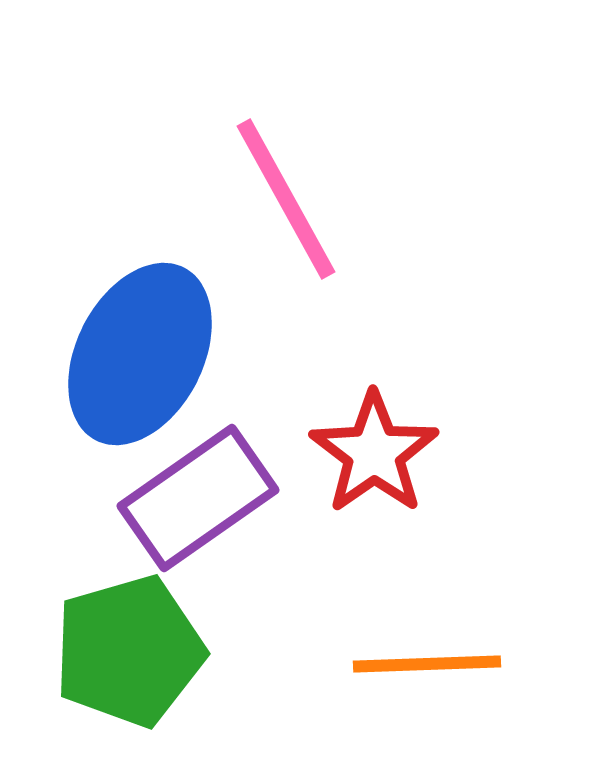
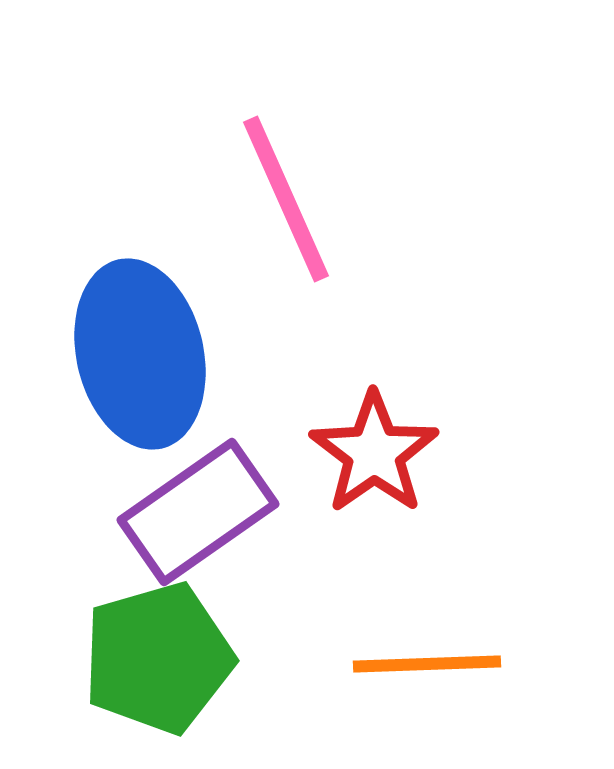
pink line: rotated 5 degrees clockwise
blue ellipse: rotated 40 degrees counterclockwise
purple rectangle: moved 14 px down
green pentagon: moved 29 px right, 7 px down
